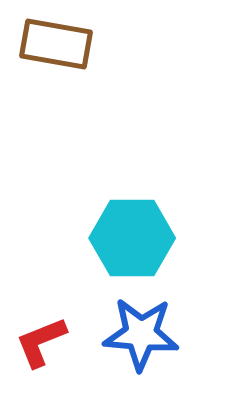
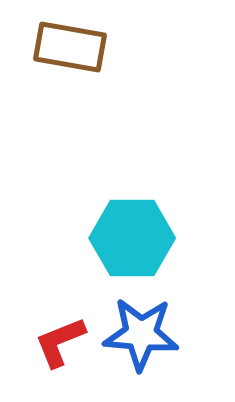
brown rectangle: moved 14 px right, 3 px down
red L-shape: moved 19 px right
